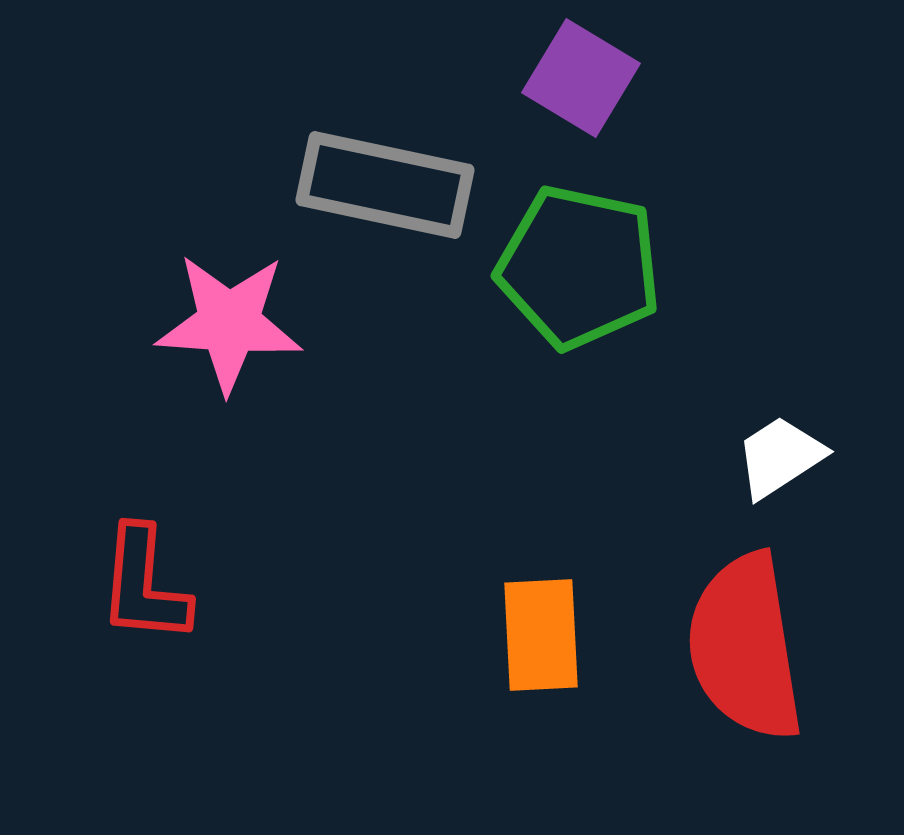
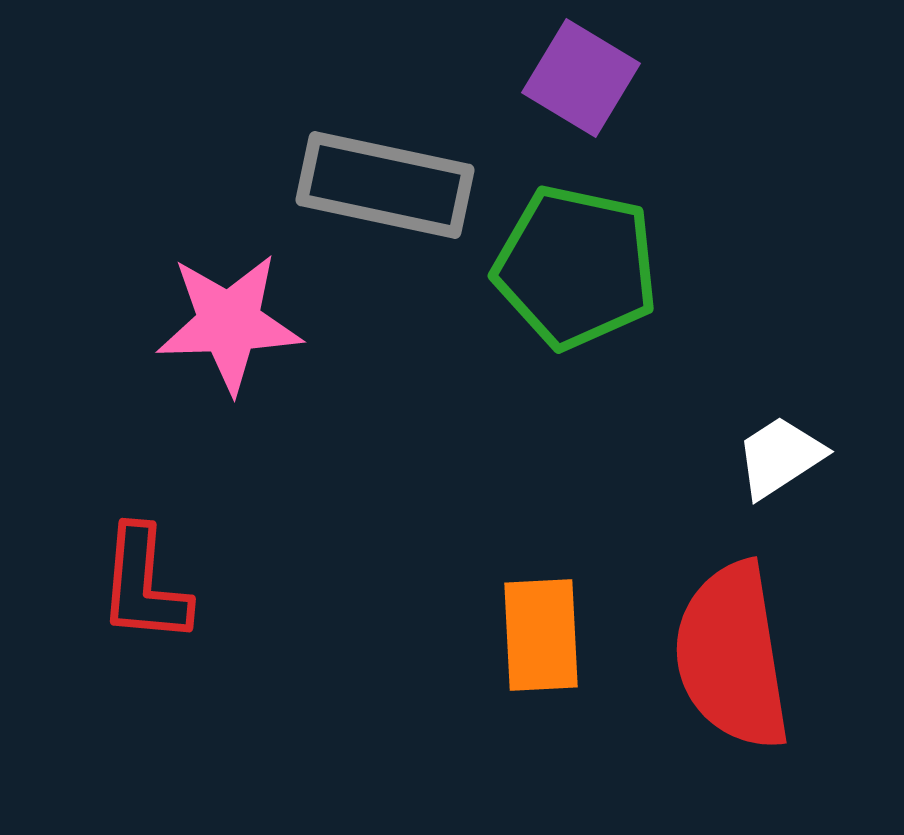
green pentagon: moved 3 px left
pink star: rotated 6 degrees counterclockwise
red semicircle: moved 13 px left, 9 px down
